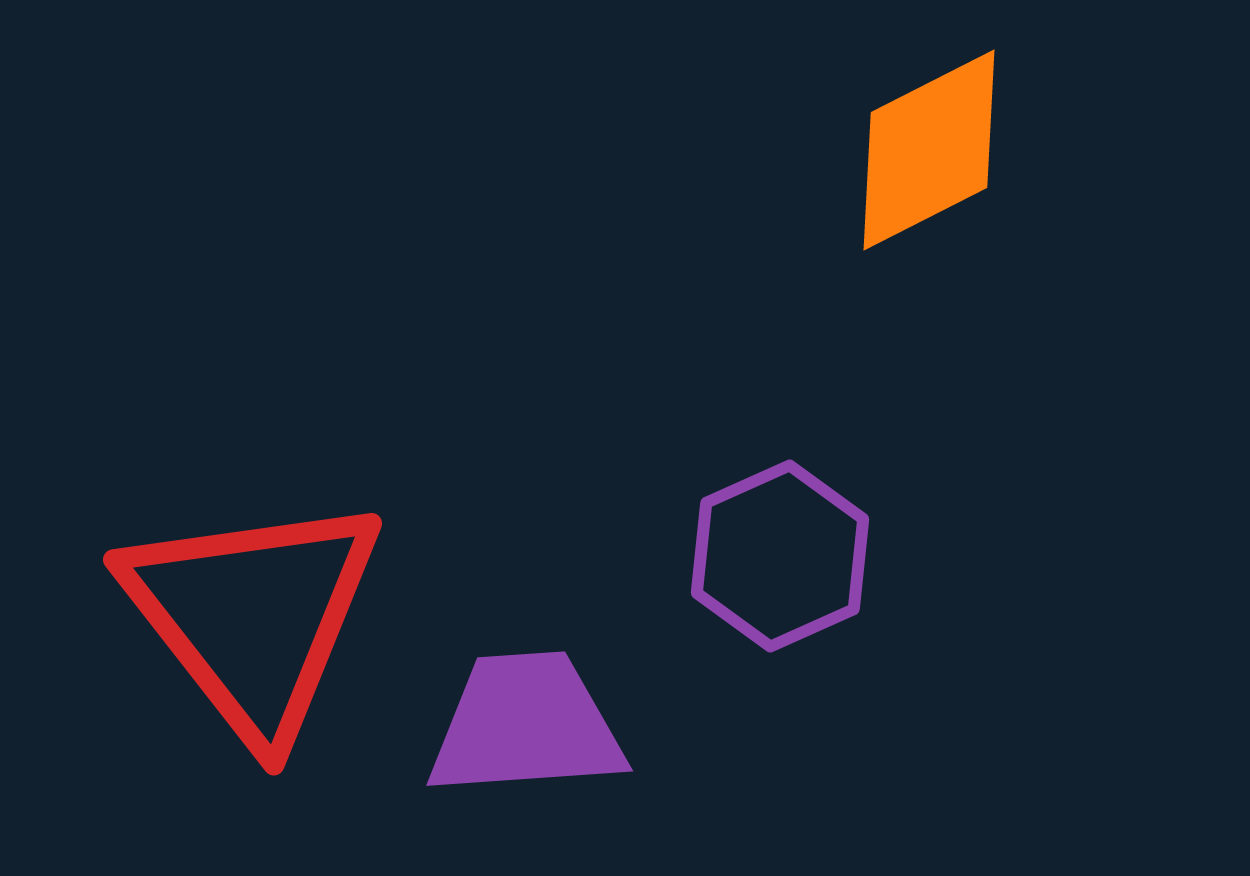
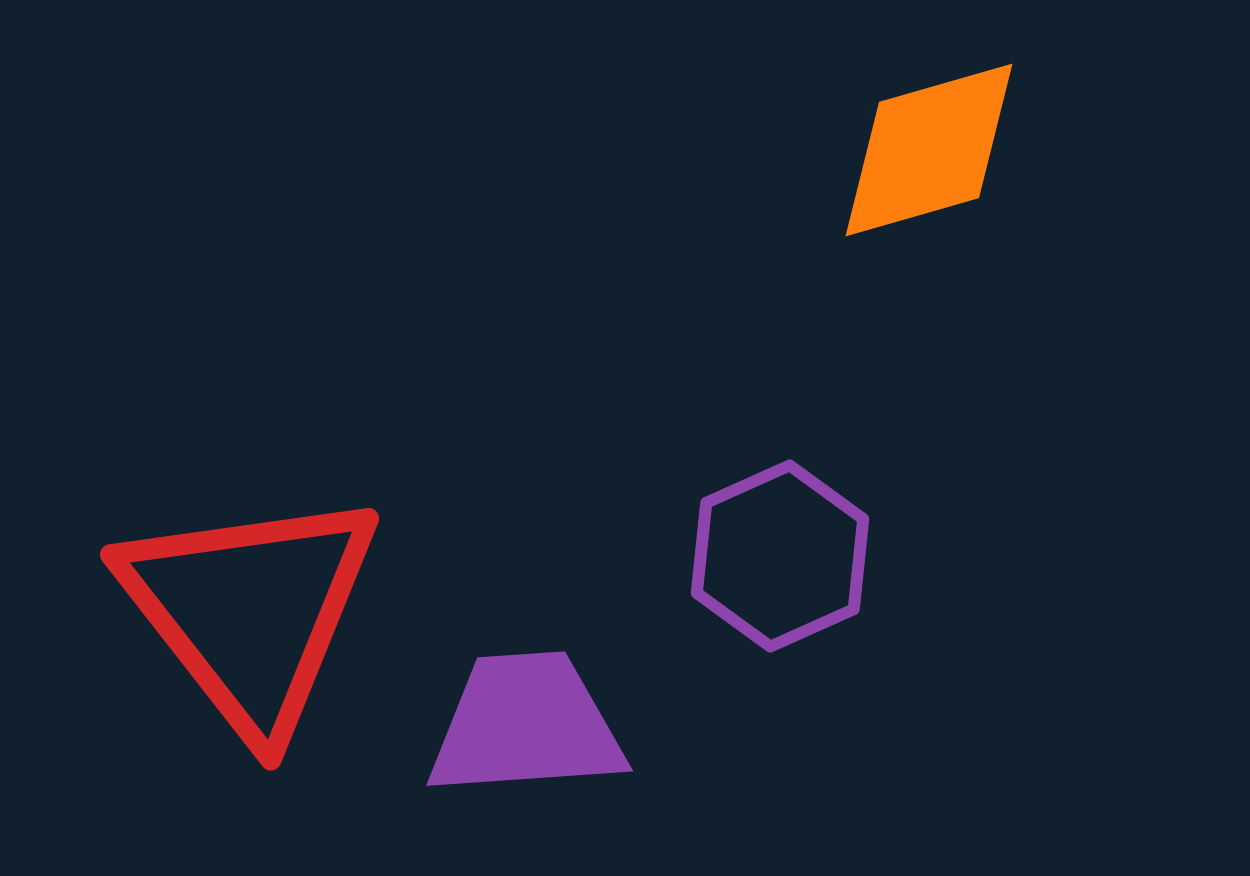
orange diamond: rotated 11 degrees clockwise
red triangle: moved 3 px left, 5 px up
